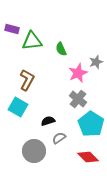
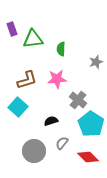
purple rectangle: rotated 56 degrees clockwise
green triangle: moved 1 px right, 2 px up
green semicircle: rotated 24 degrees clockwise
pink star: moved 21 px left, 6 px down; rotated 18 degrees clockwise
brown L-shape: rotated 45 degrees clockwise
gray cross: moved 1 px down
cyan square: rotated 12 degrees clockwise
black semicircle: moved 3 px right
gray semicircle: moved 3 px right, 5 px down; rotated 16 degrees counterclockwise
